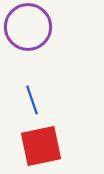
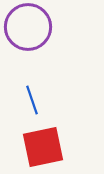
red square: moved 2 px right, 1 px down
